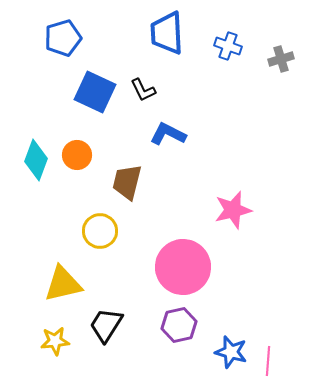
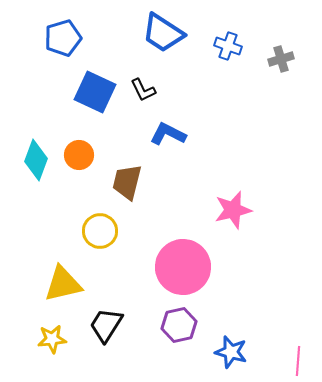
blue trapezoid: moved 4 px left; rotated 54 degrees counterclockwise
orange circle: moved 2 px right
yellow star: moved 3 px left, 2 px up
pink line: moved 30 px right
